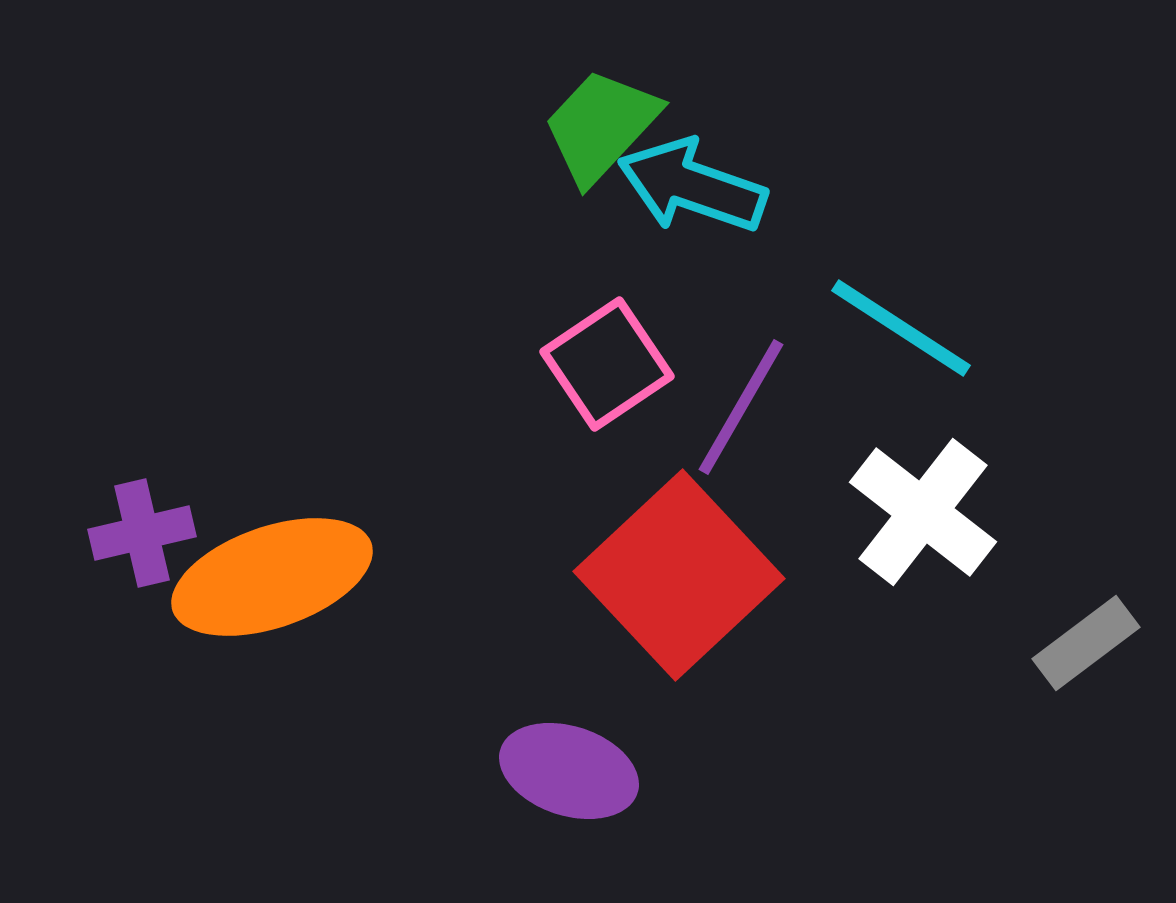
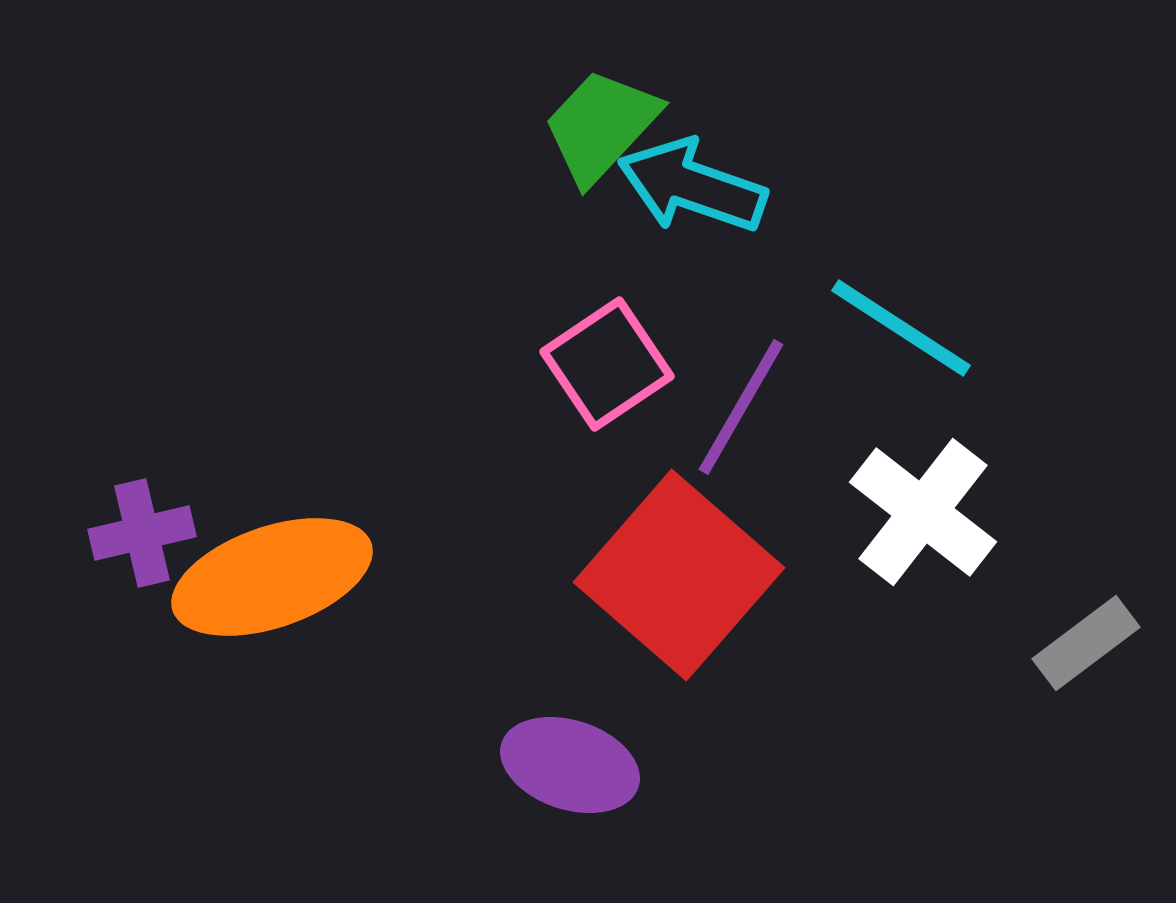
red square: rotated 6 degrees counterclockwise
purple ellipse: moved 1 px right, 6 px up
